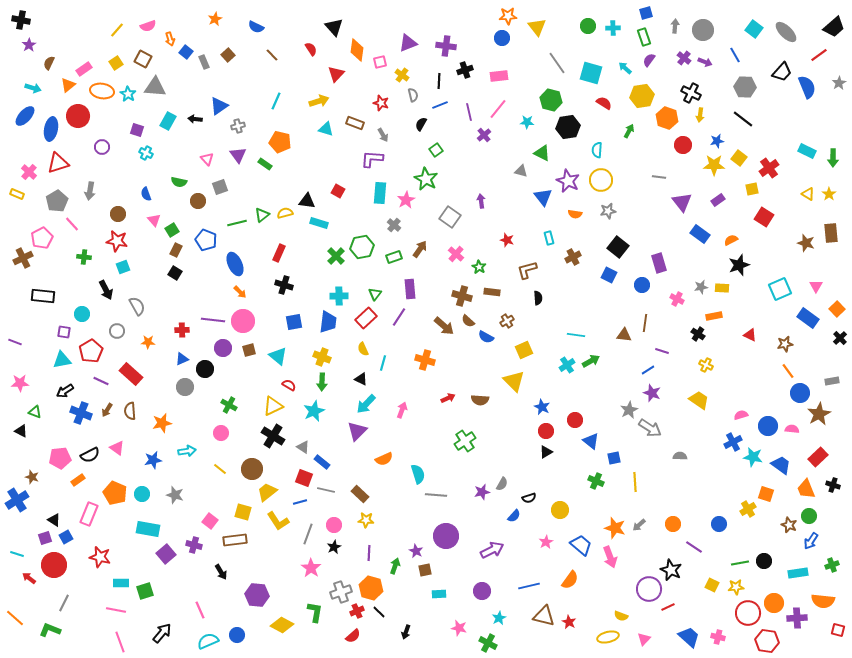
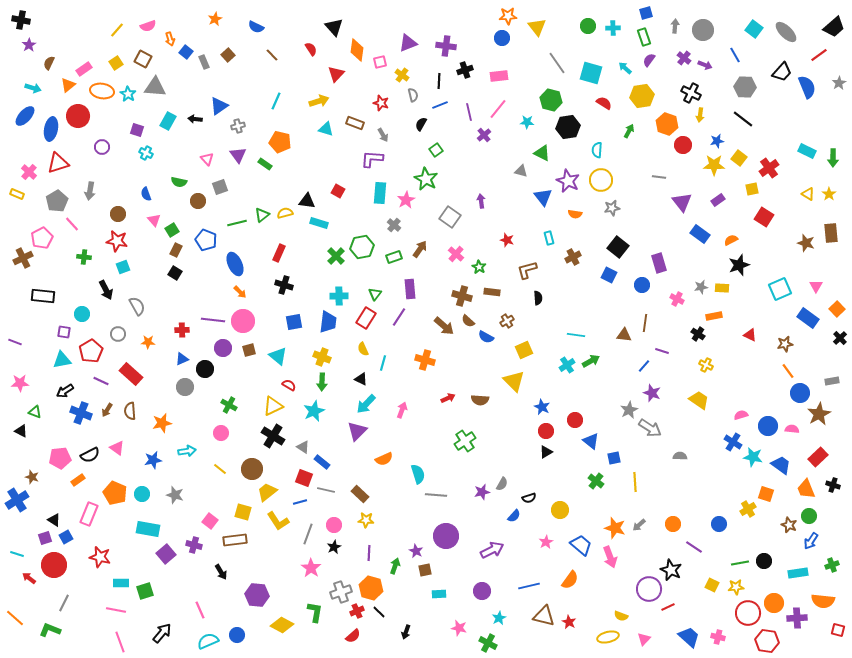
purple arrow at (705, 62): moved 3 px down
orange hexagon at (667, 118): moved 6 px down
gray star at (608, 211): moved 4 px right, 3 px up
red rectangle at (366, 318): rotated 15 degrees counterclockwise
gray circle at (117, 331): moved 1 px right, 3 px down
blue line at (648, 370): moved 4 px left, 4 px up; rotated 16 degrees counterclockwise
blue cross at (733, 442): rotated 30 degrees counterclockwise
green cross at (596, 481): rotated 14 degrees clockwise
